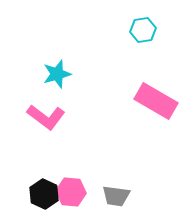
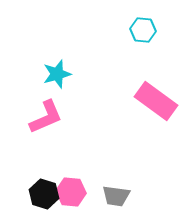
cyan hexagon: rotated 15 degrees clockwise
pink rectangle: rotated 6 degrees clockwise
pink L-shape: rotated 60 degrees counterclockwise
black hexagon: rotated 8 degrees counterclockwise
